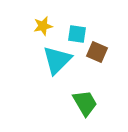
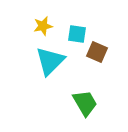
cyan triangle: moved 7 px left, 1 px down
